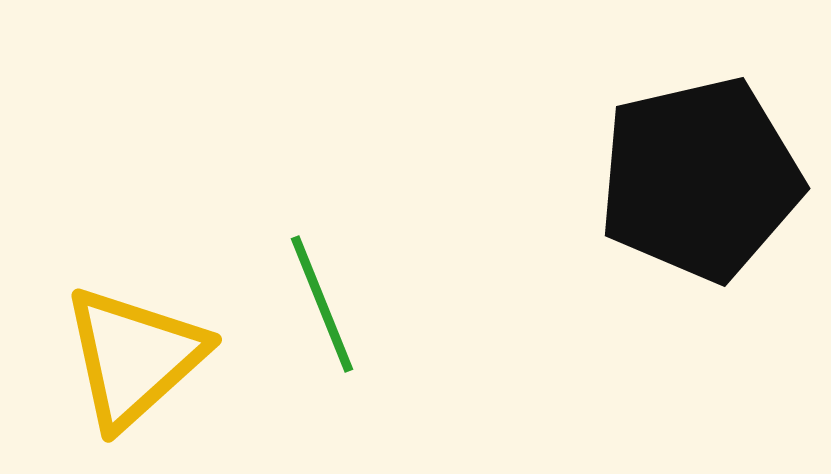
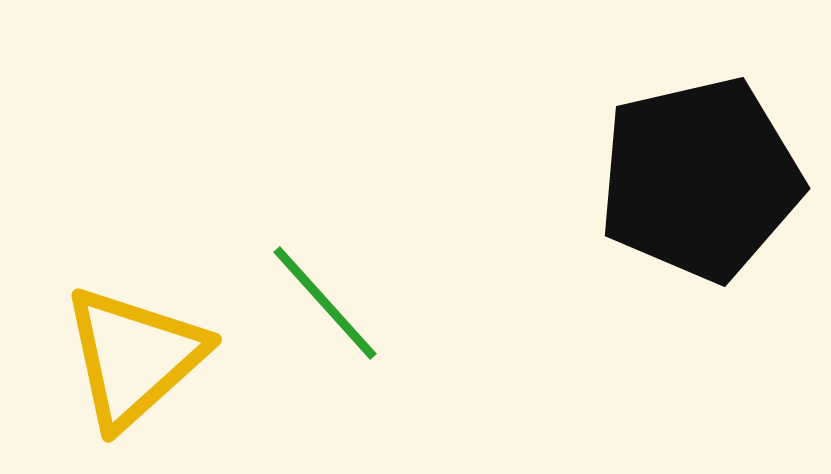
green line: moved 3 px right, 1 px up; rotated 20 degrees counterclockwise
